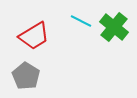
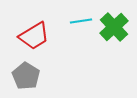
cyan line: rotated 35 degrees counterclockwise
green cross: rotated 8 degrees clockwise
